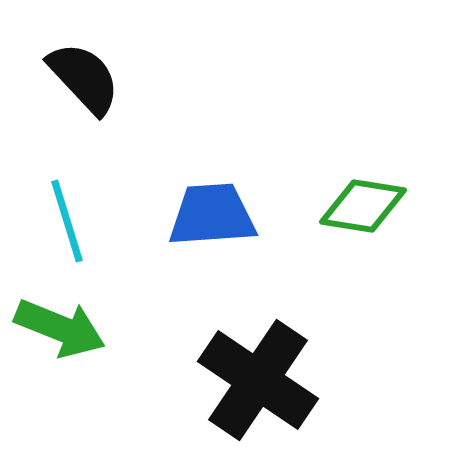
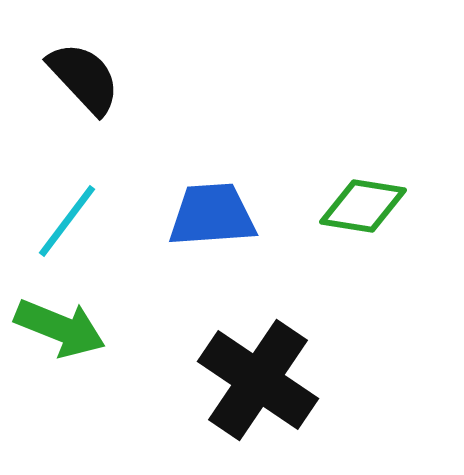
cyan line: rotated 54 degrees clockwise
